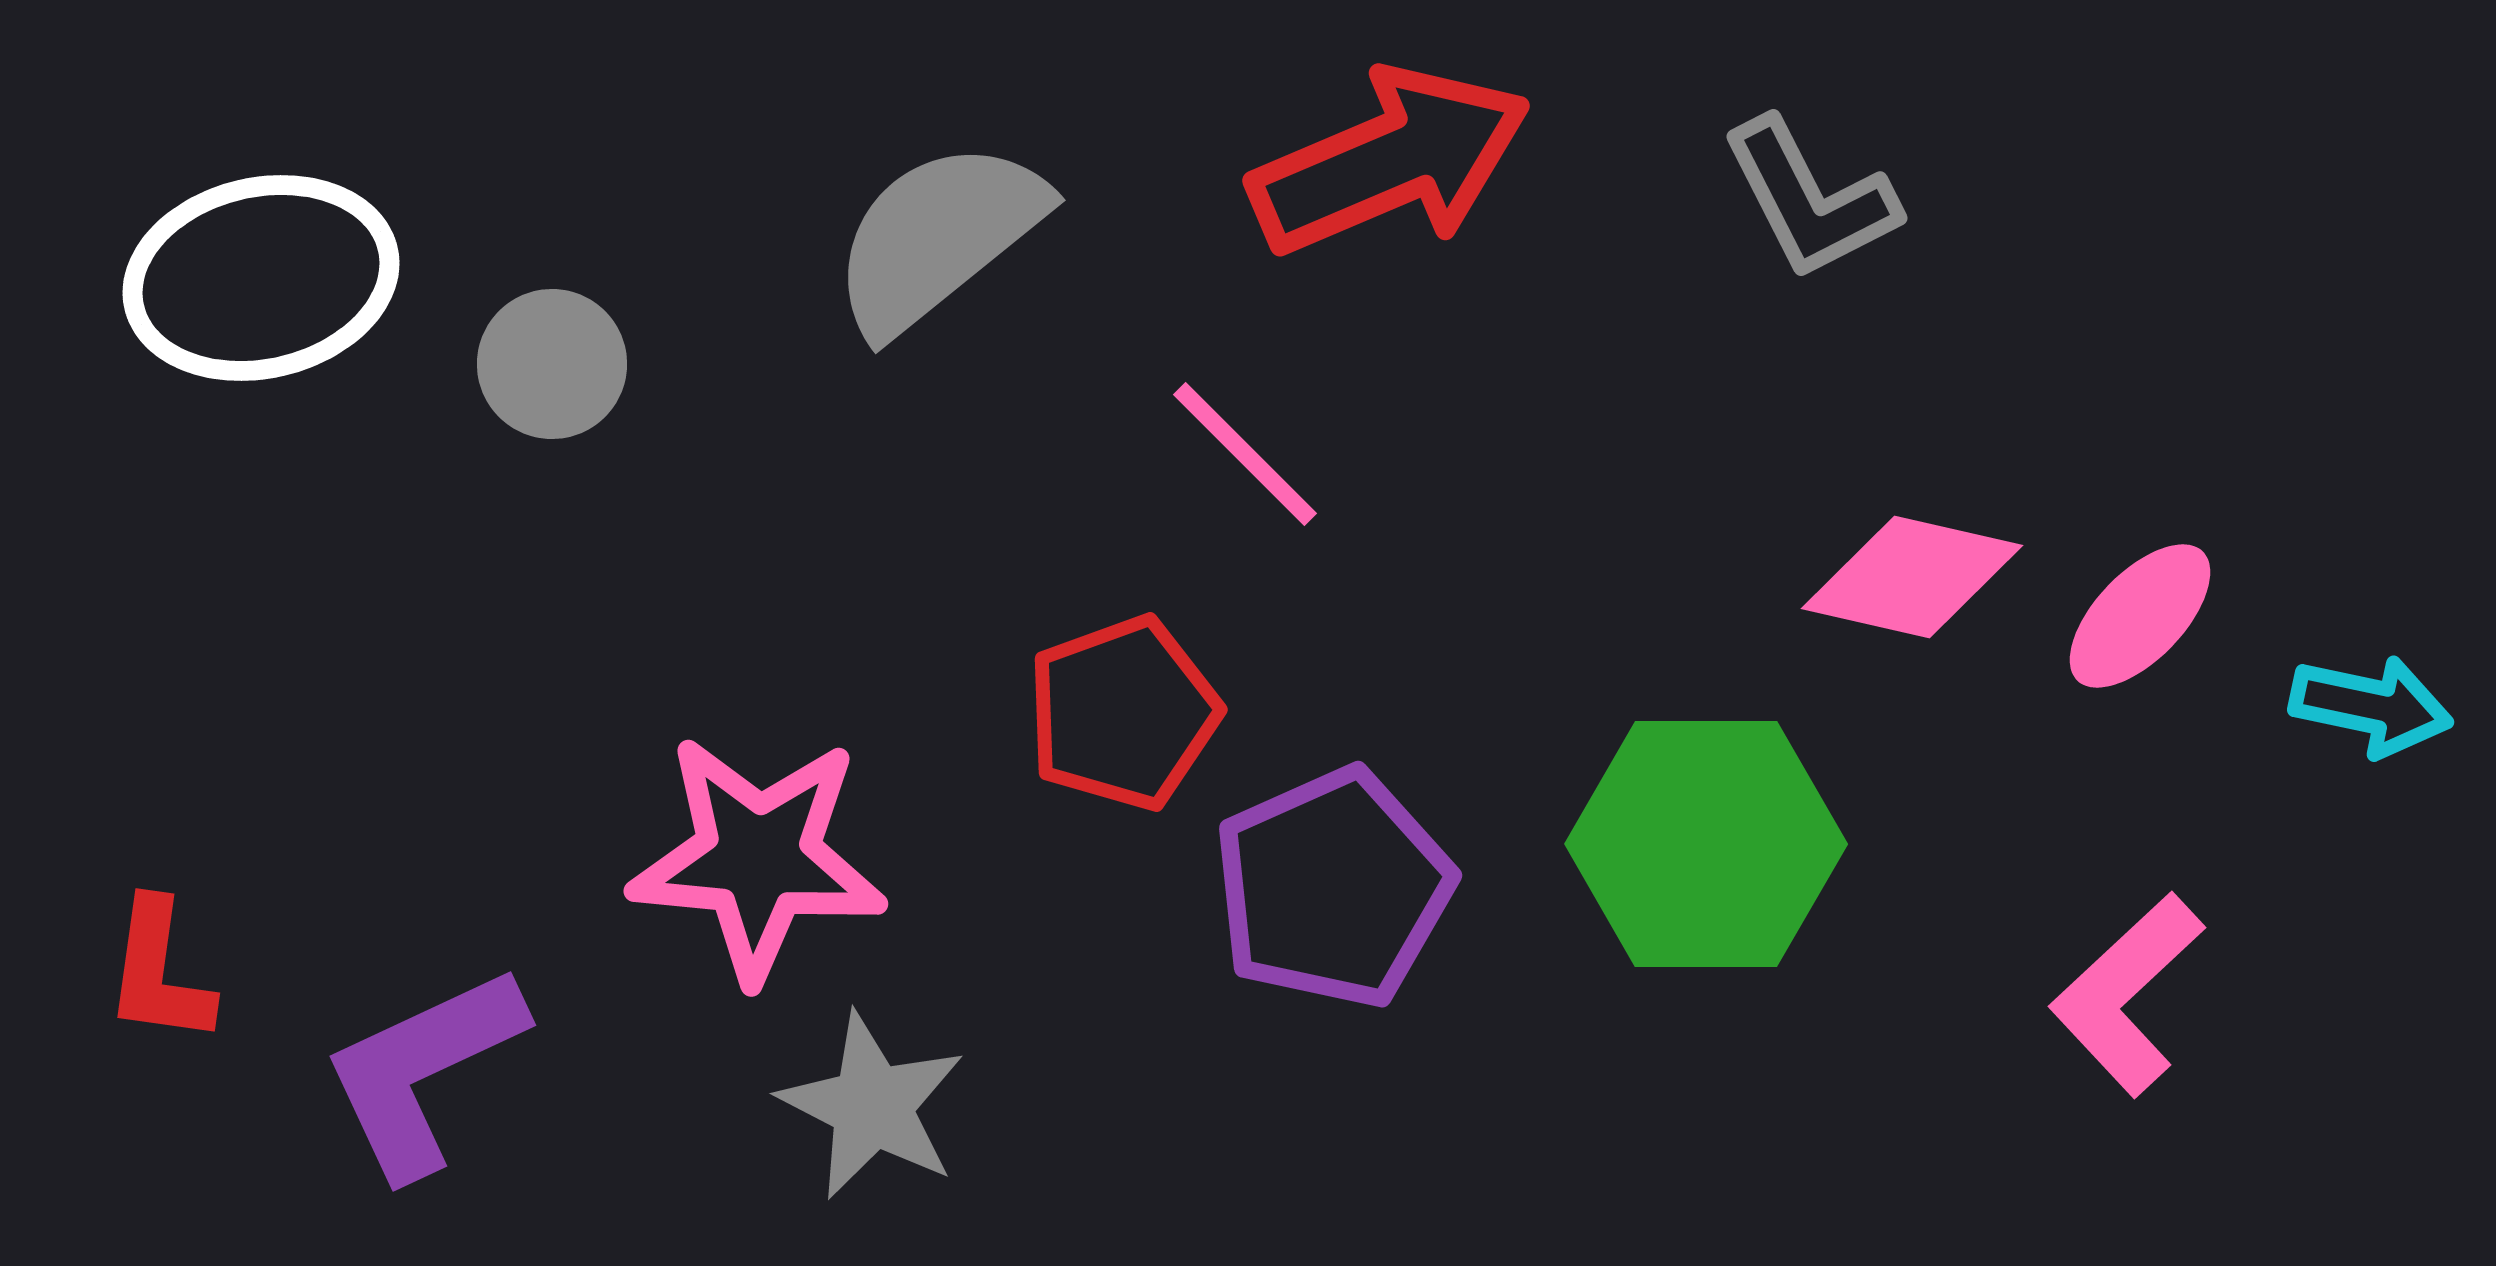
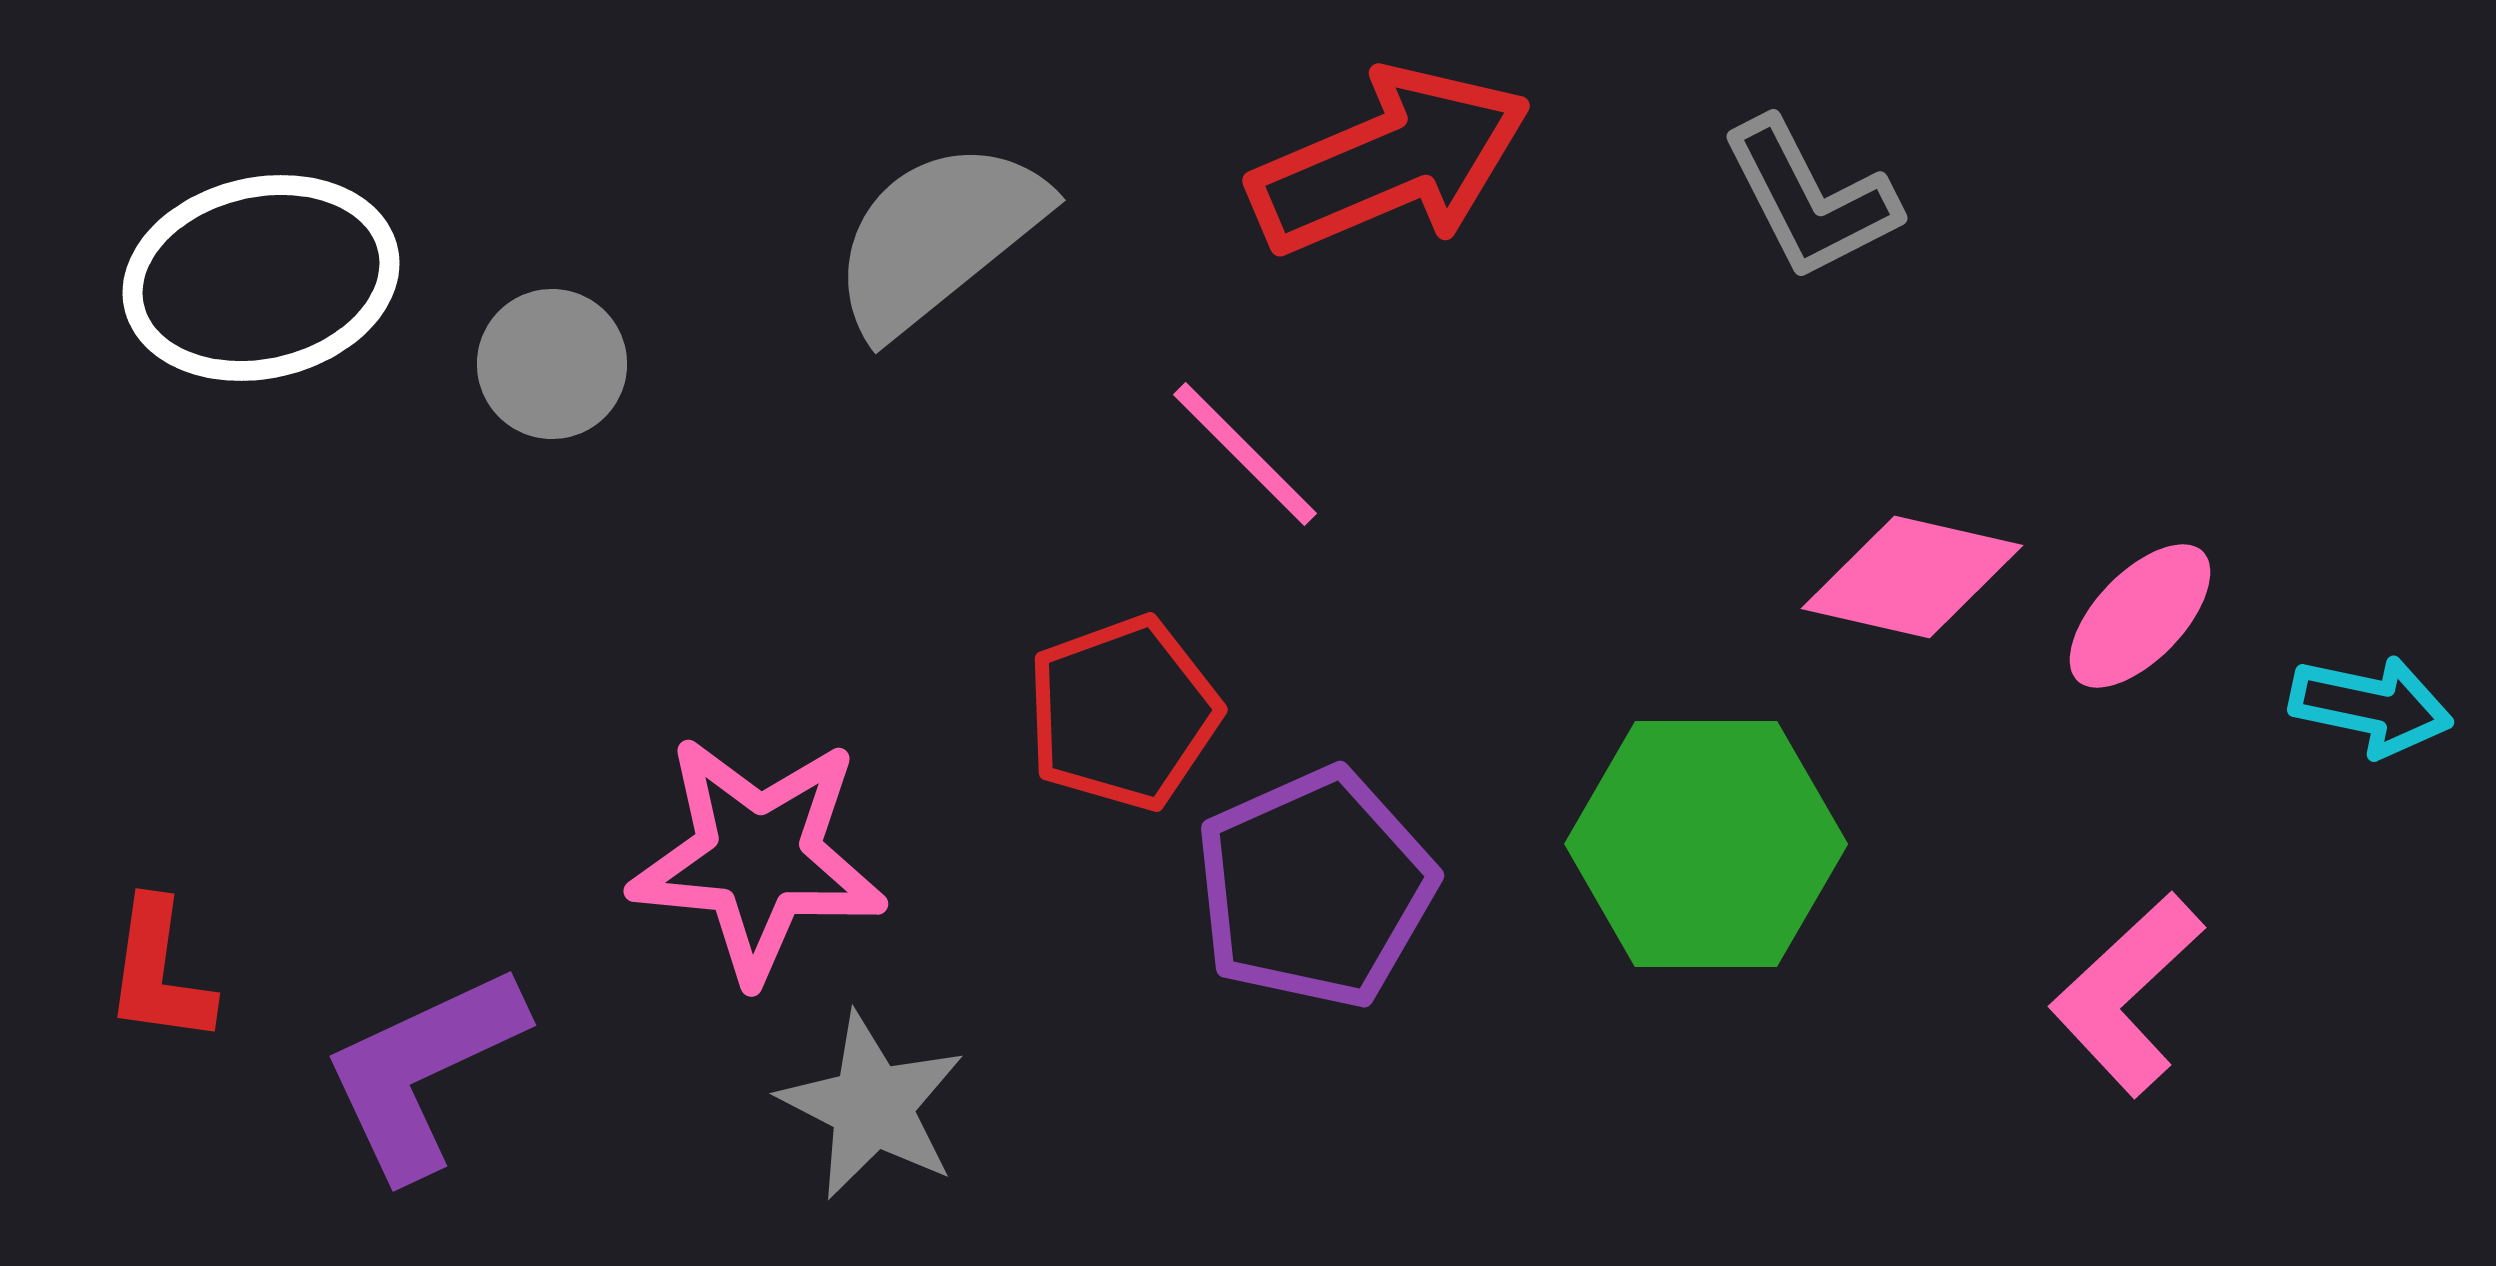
purple pentagon: moved 18 px left
